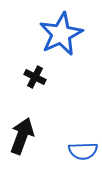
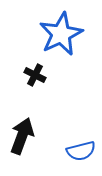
black cross: moved 2 px up
blue semicircle: moved 2 px left; rotated 12 degrees counterclockwise
